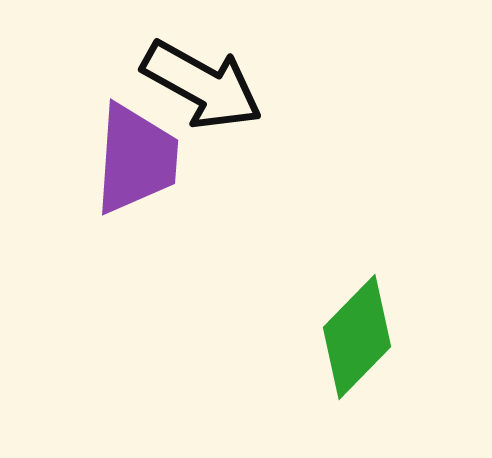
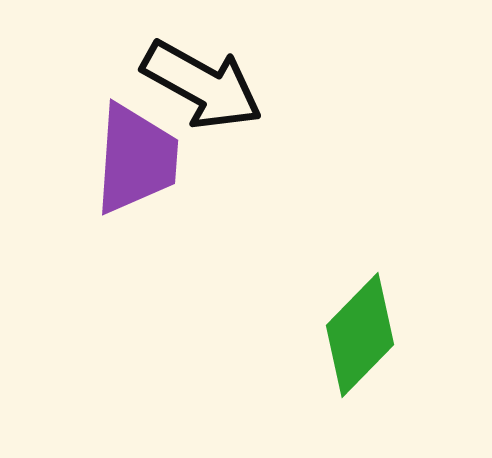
green diamond: moved 3 px right, 2 px up
